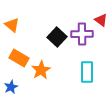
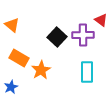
purple cross: moved 1 px right, 1 px down
